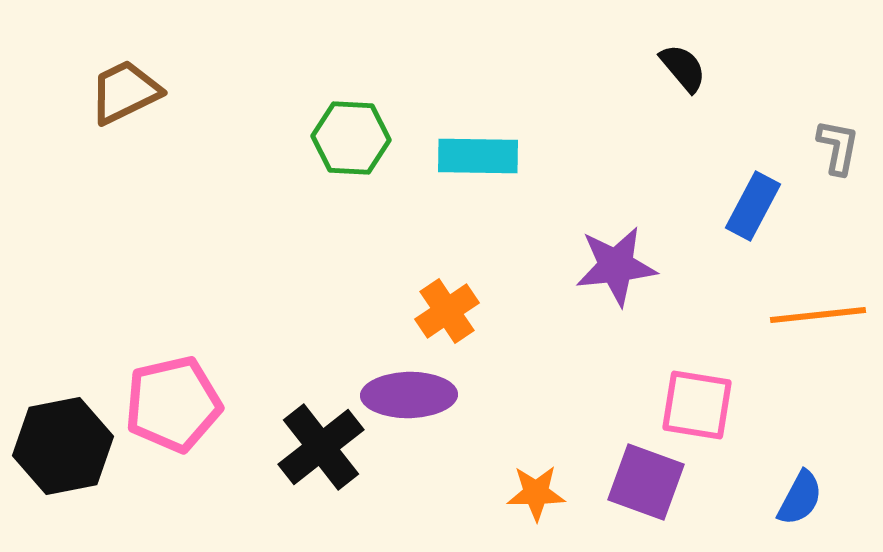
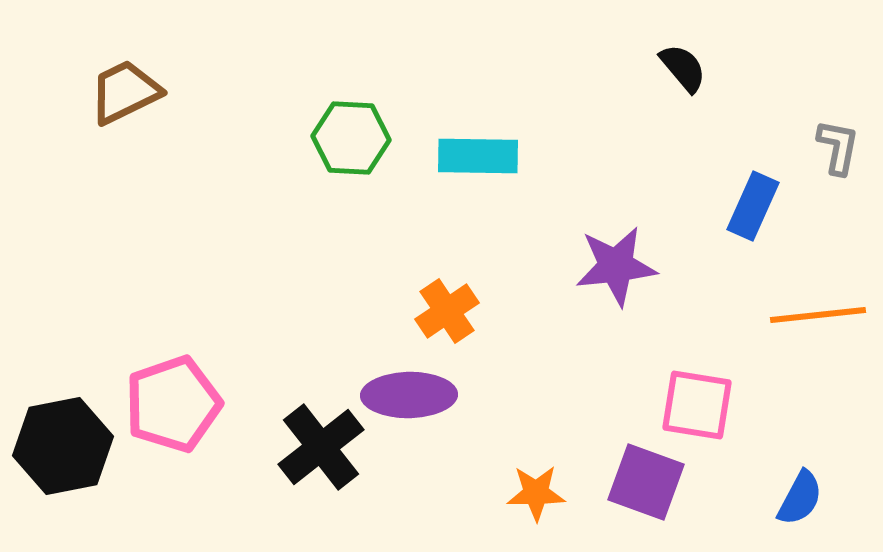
blue rectangle: rotated 4 degrees counterclockwise
pink pentagon: rotated 6 degrees counterclockwise
